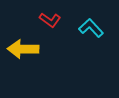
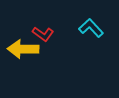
red L-shape: moved 7 px left, 14 px down
